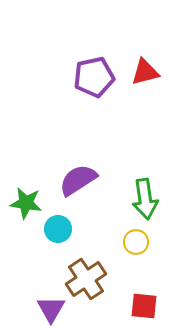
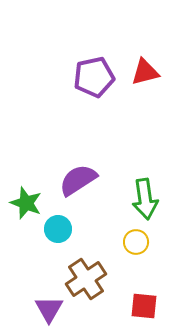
green star: rotated 12 degrees clockwise
purple triangle: moved 2 px left
